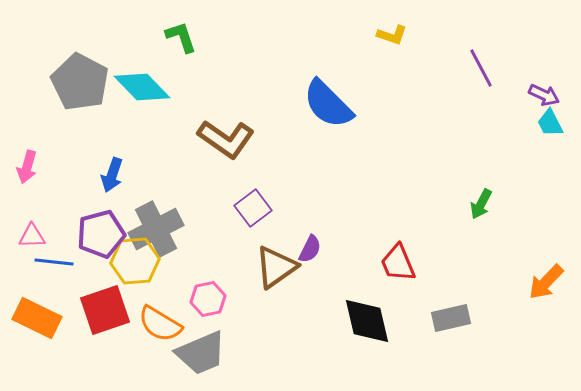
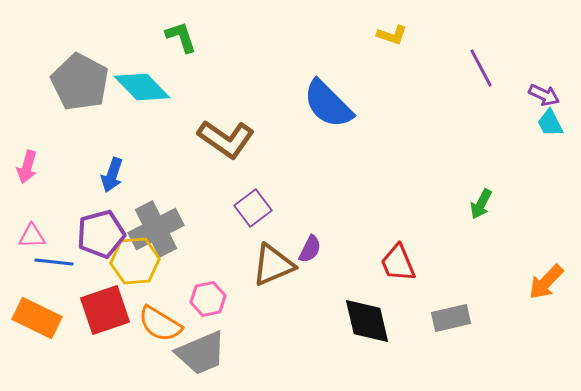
brown triangle: moved 3 px left, 2 px up; rotated 12 degrees clockwise
